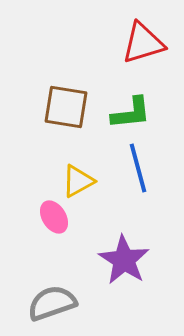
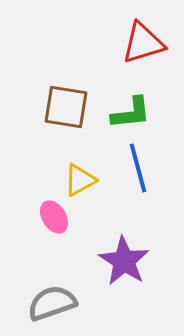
yellow triangle: moved 2 px right, 1 px up
purple star: moved 1 px down
